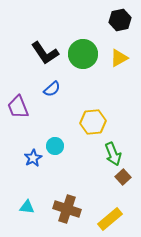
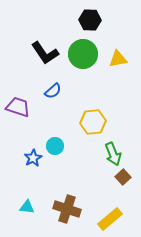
black hexagon: moved 30 px left; rotated 15 degrees clockwise
yellow triangle: moved 1 px left, 1 px down; rotated 18 degrees clockwise
blue semicircle: moved 1 px right, 2 px down
purple trapezoid: rotated 130 degrees clockwise
